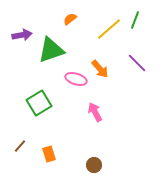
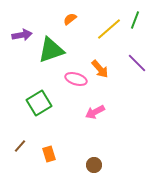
pink arrow: rotated 90 degrees counterclockwise
